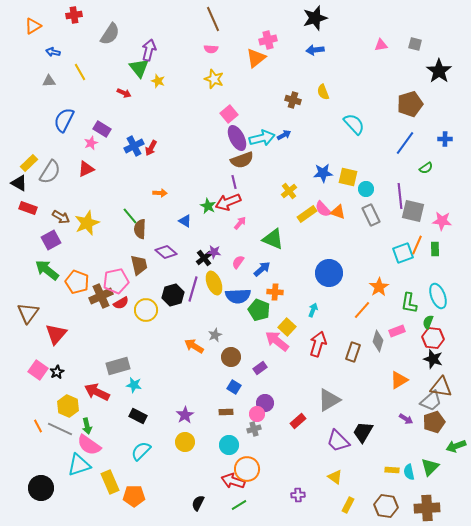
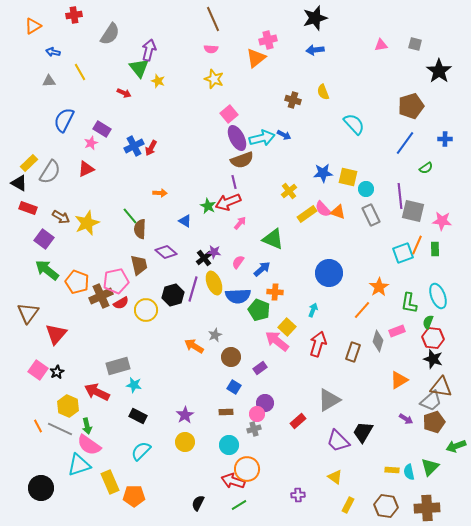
brown pentagon at (410, 104): moved 1 px right, 2 px down
blue arrow at (284, 135): rotated 56 degrees clockwise
purple square at (51, 240): moved 7 px left, 1 px up; rotated 24 degrees counterclockwise
